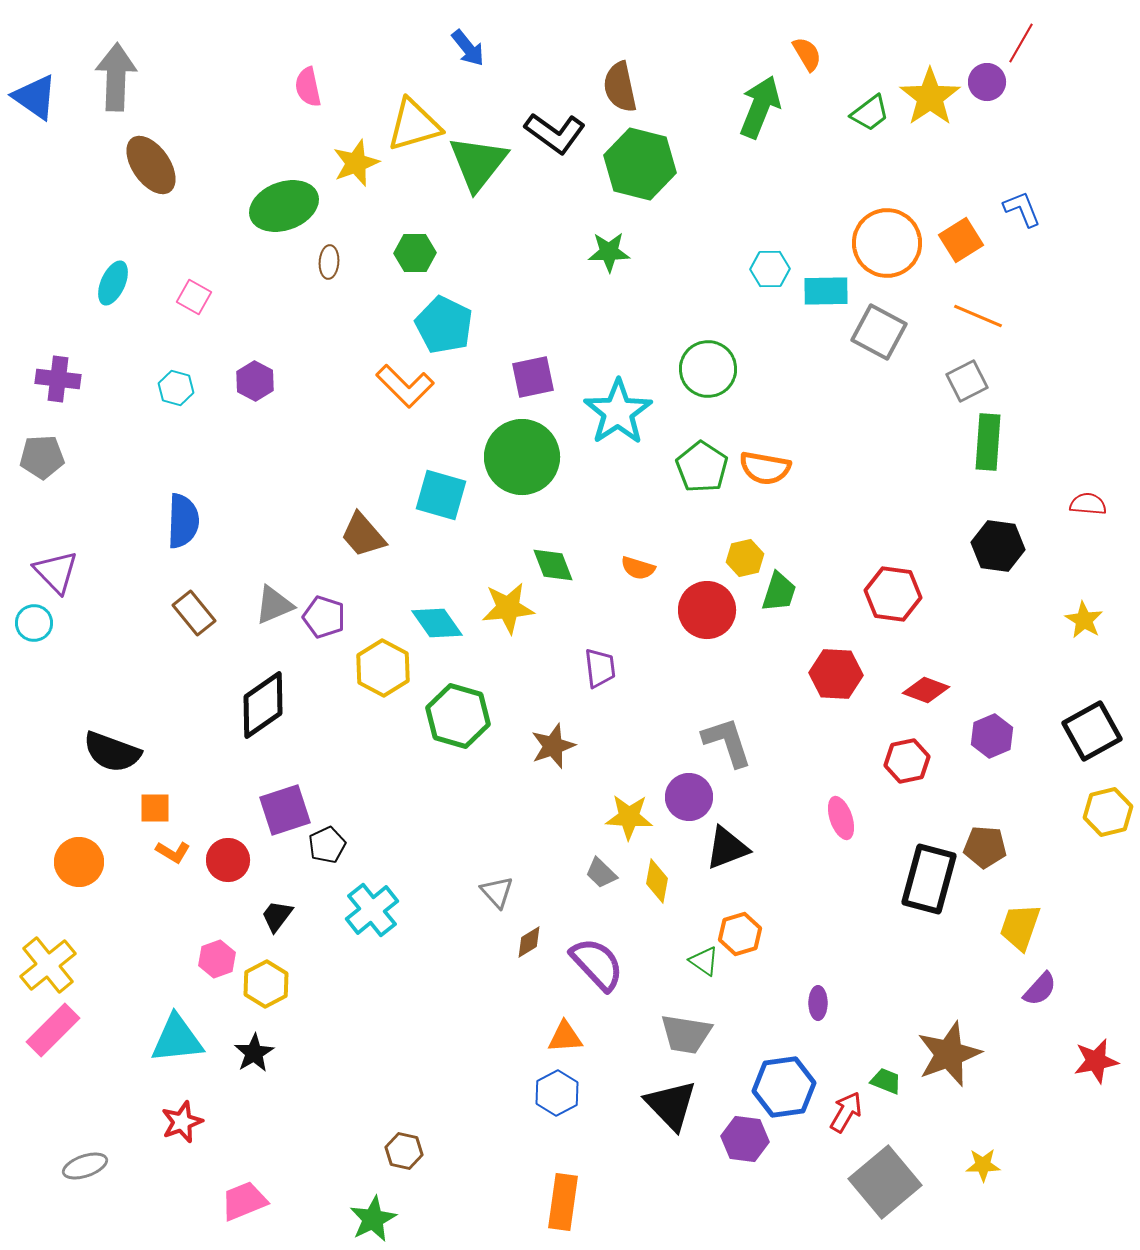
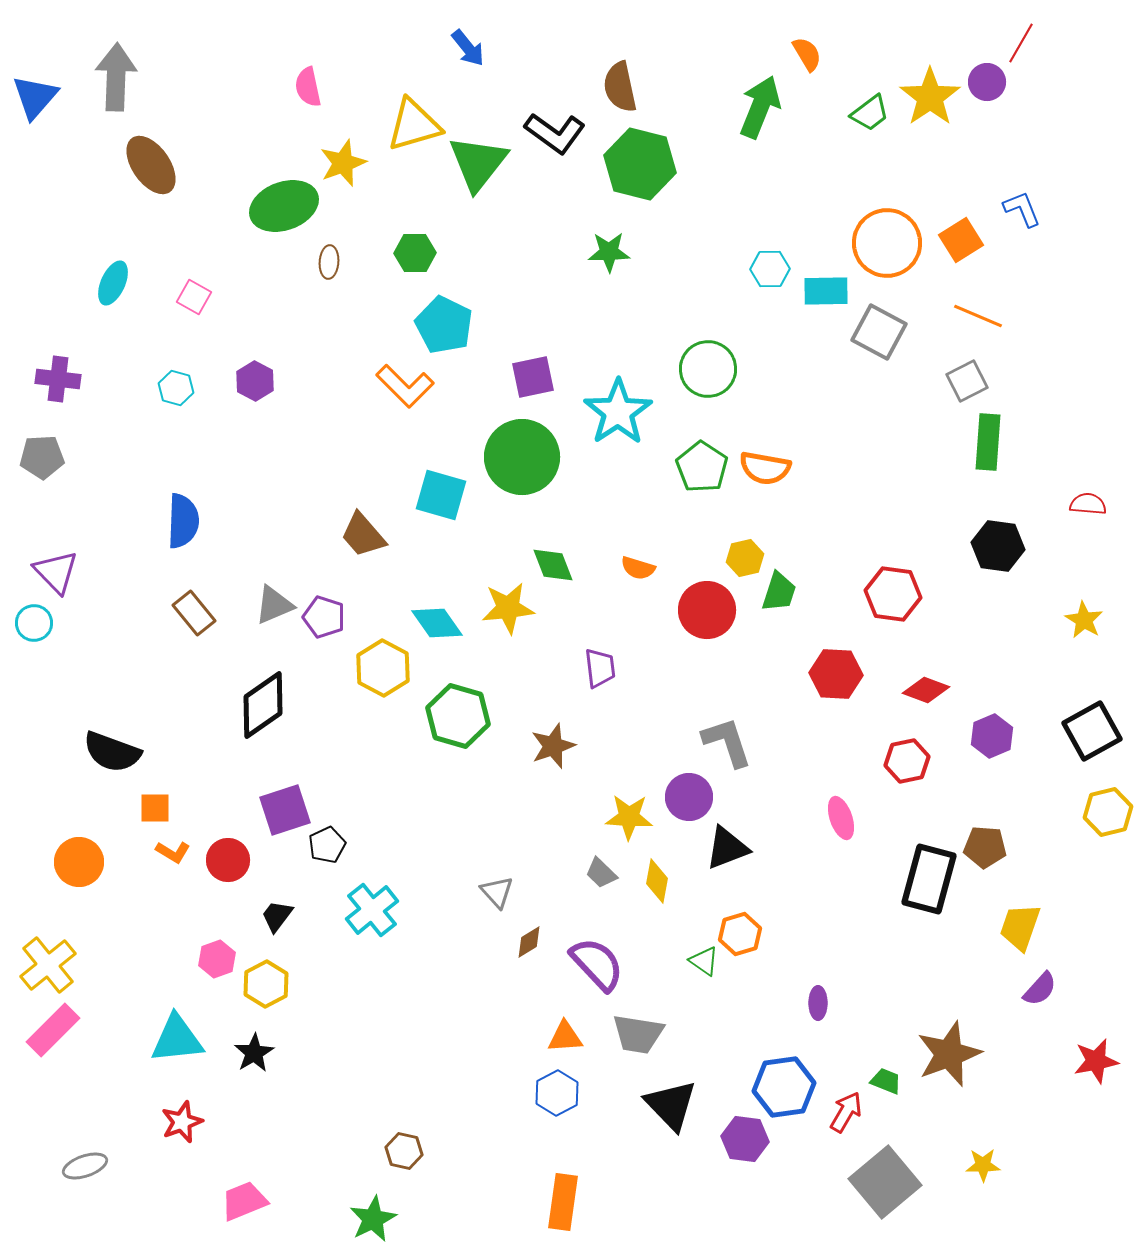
blue triangle at (35, 97): rotated 36 degrees clockwise
yellow star at (356, 163): moved 13 px left
gray trapezoid at (686, 1034): moved 48 px left
